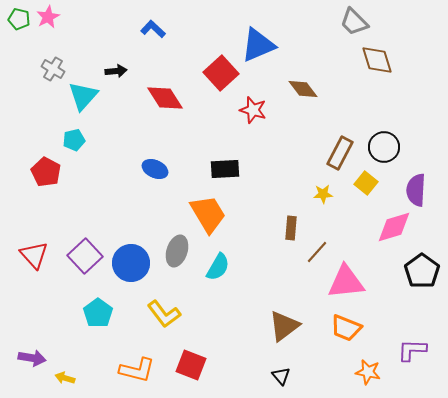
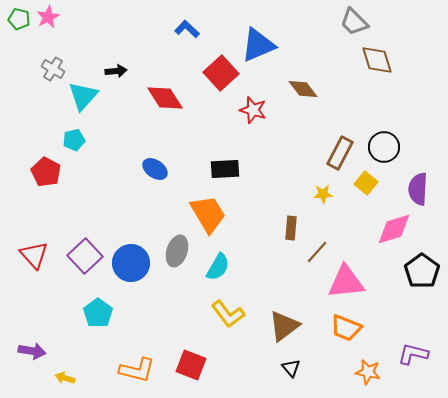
blue L-shape at (153, 29): moved 34 px right
blue ellipse at (155, 169): rotated 10 degrees clockwise
purple semicircle at (416, 190): moved 2 px right, 1 px up
pink diamond at (394, 227): moved 2 px down
yellow L-shape at (164, 314): moved 64 px right
purple L-shape at (412, 350): moved 1 px right, 4 px down; rotated 12 degrees clockwise
purple arrow at (32, 358): moved 7 px up
black triangle at (281, 376): moved 10 px right, 8 px up
